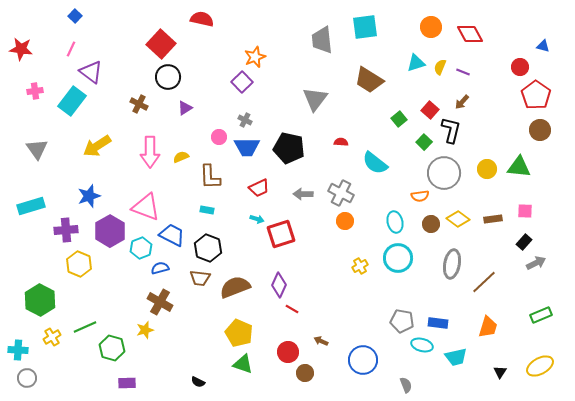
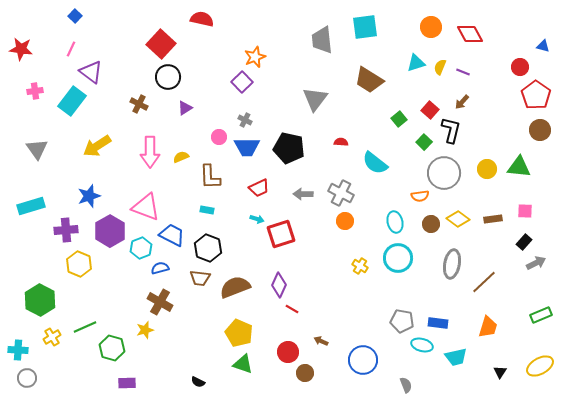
yellow cross at (360, 266): rotated 28 degrees counterclockwise
